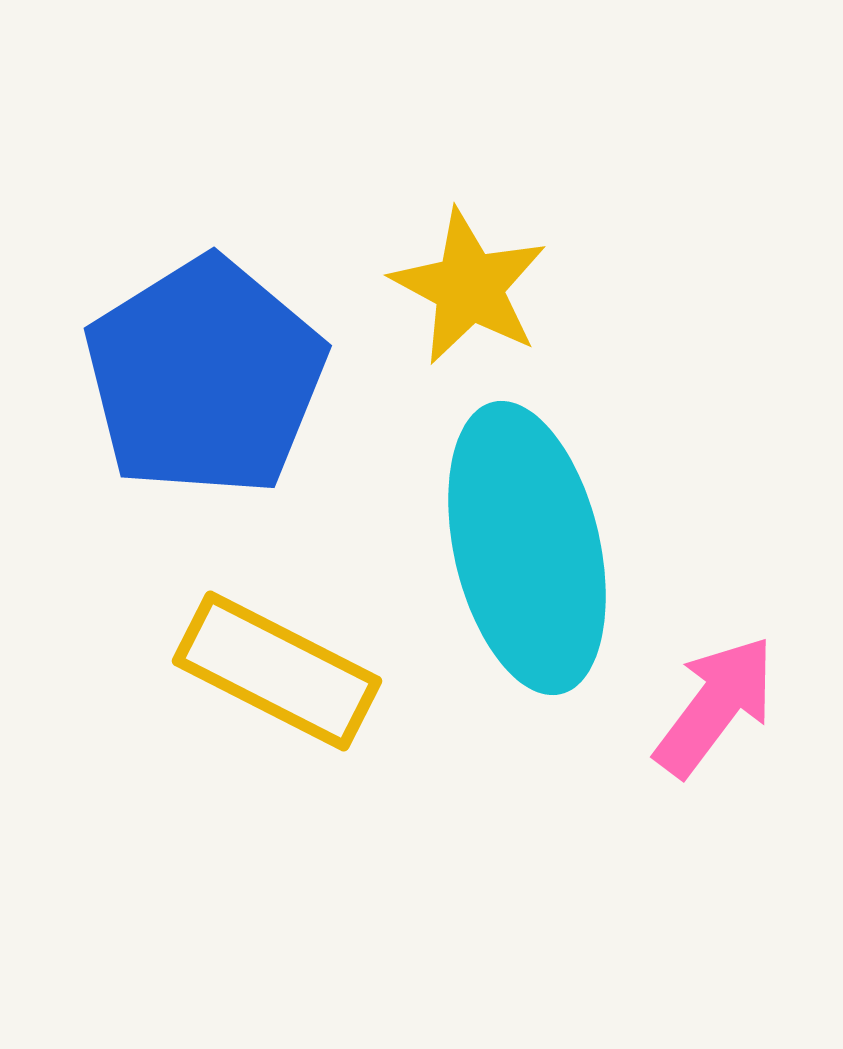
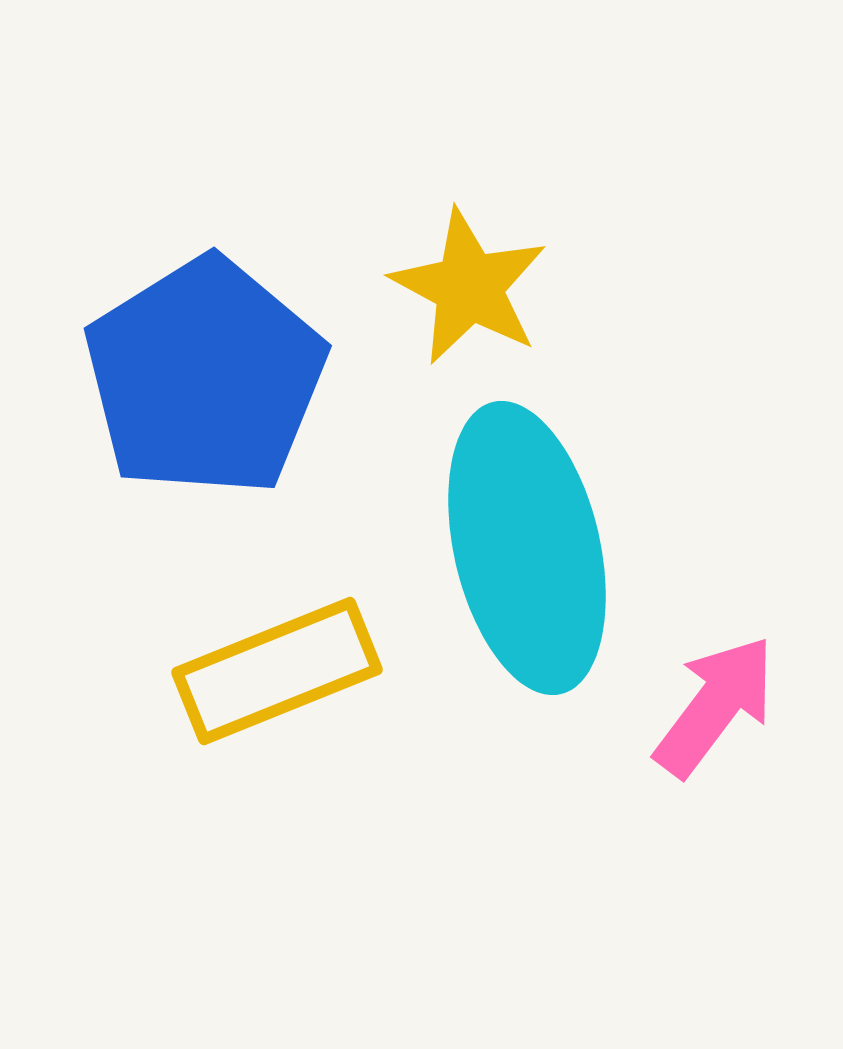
yellow rectangle: rotated 49 degrees counterclockwise
